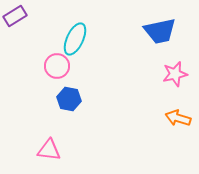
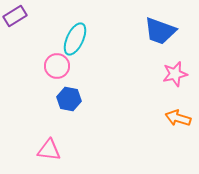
blue trapezoid: rotated 32 degrees clockwise
